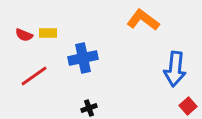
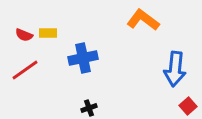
red line: moved 9 px left, 6 px up
